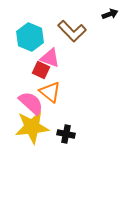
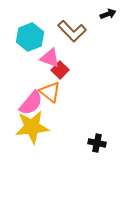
black arrow: moved 2 px left
cyan hexagon: rotated 16 degrees clockwise
red square: moved 19 px right; rotated 18 degrees clockwise
pink semicircle: rotated 88 degrees clockwise
black cross: moved 31 px right, 9 px down
